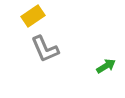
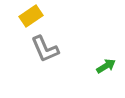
yellow rectangle: moved 2 px left
